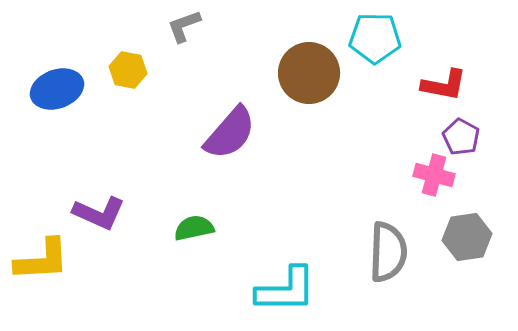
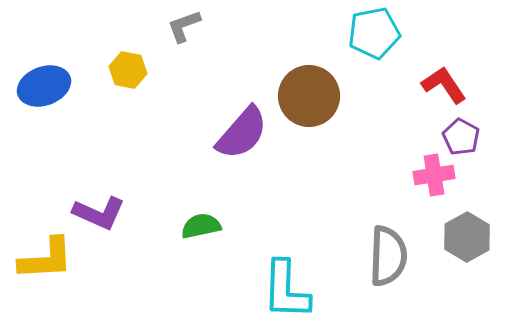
cyan pentagon: moved 1 px left, 5 px up; rotated 12 degrees counterclockwise
brown circle: moved 23 px down
red L-shape: rotated 135 degrees counterclockwise
blue ellipse: moved 13 px left, 3 px up
purple semicircle: moved 12 px right
pink cross: rotated 24 degrees counterclockwise
green semicircle: moved 7 px right, 2 px up
gray hexagon: rotated 21 degrees counterclockwise
gray semicircle: moved 4 px down
yellow L-shape: moved 4 px right, 1 px up
cyan L-shape: rotated 92 degrees clockwise
